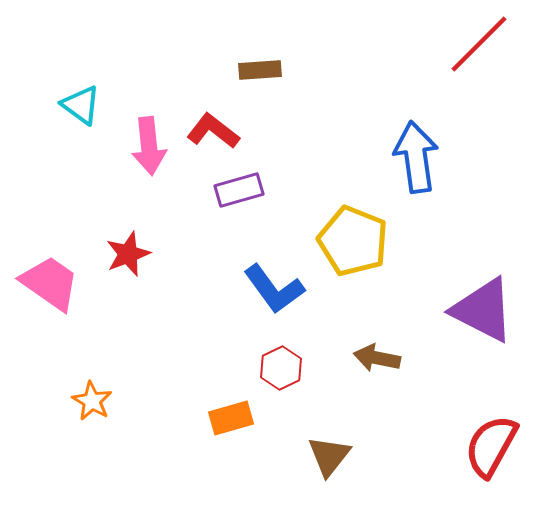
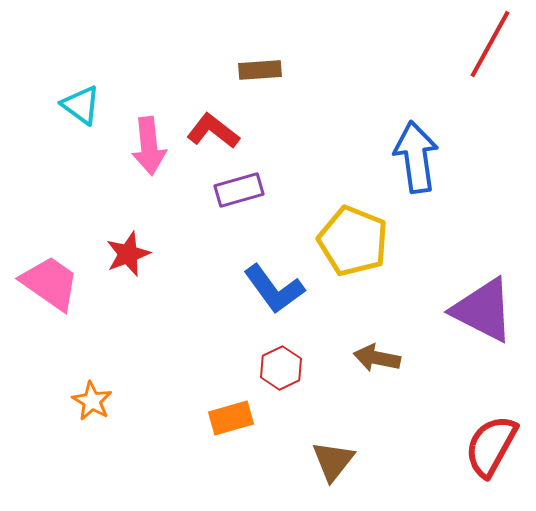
red line: moved 11 px right; rotated 16 degrees counterclockwise
brown triangle: moved 4 px right, 5 px down
